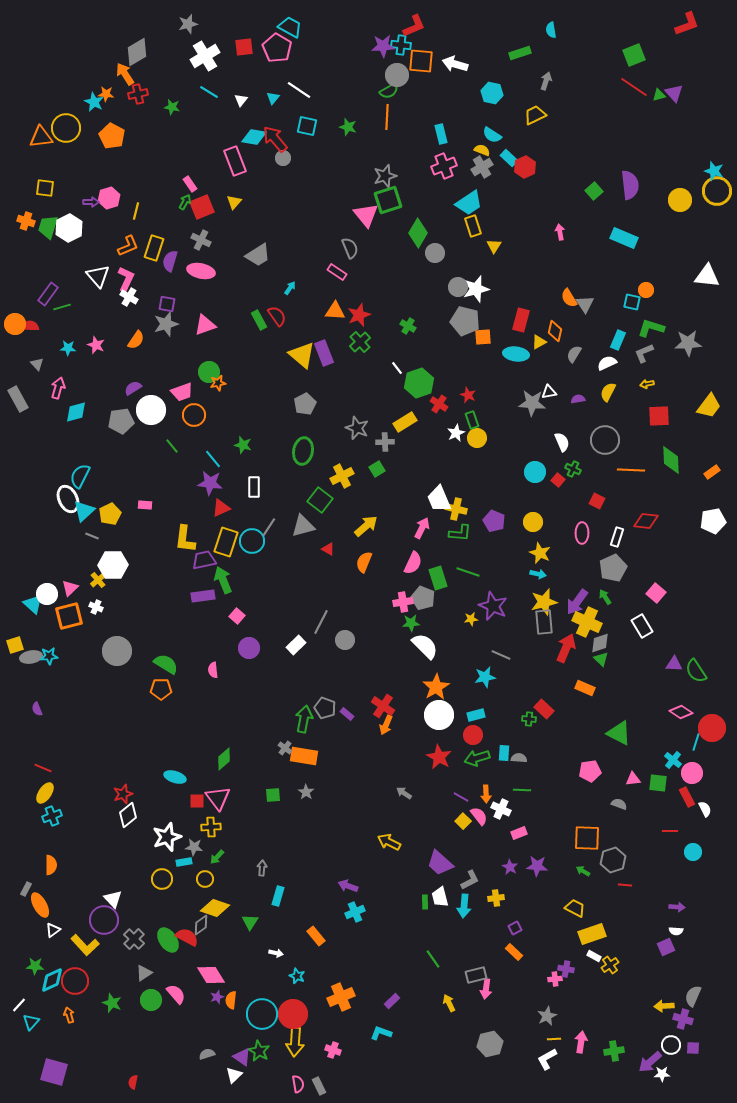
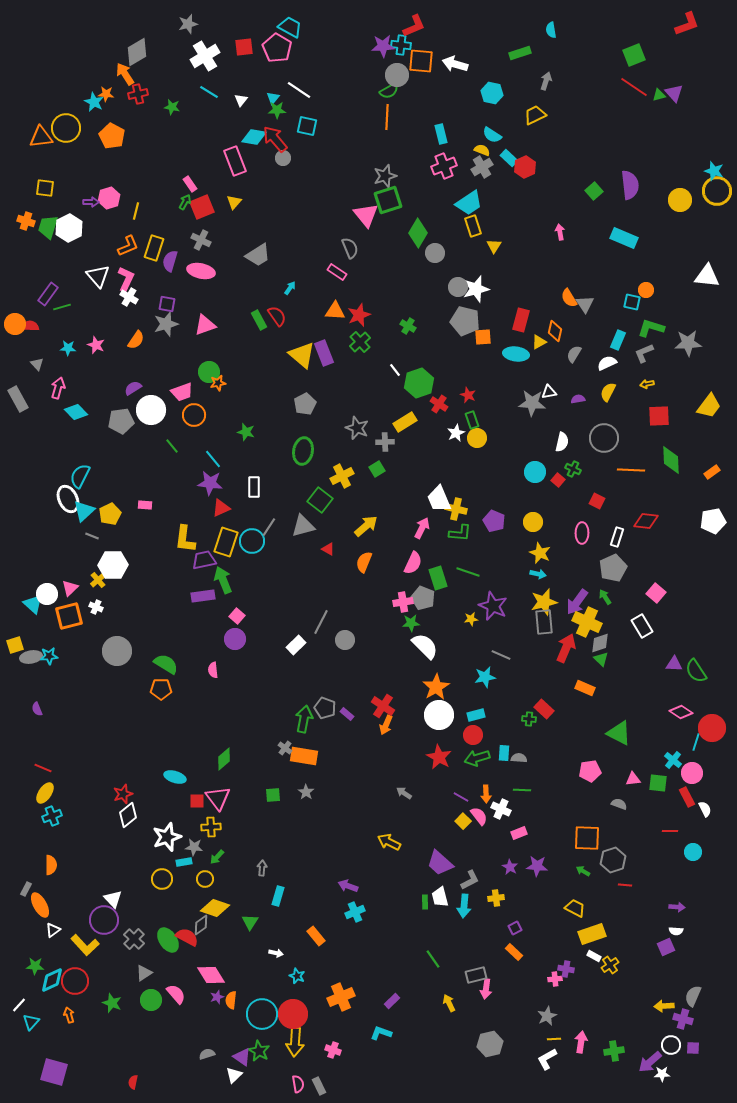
green star at (348, 127): moved 71 px left, 17 px up; rotated 18 degrees counterclockwise
white line at (397, 368): moved 2 px left, 2 px down
cyan diamond at (76, 412): rotated 60 degrees clockwise
gray circle at (605, 440): moved 1 px left, 2 px up
white semicircle at (562, 442): rotated 36 degrees clockwise
green star at (243, 445): moved 3 px right, 13 px up
purple circle at (249, 648): moved 14 px left, 9 px up
